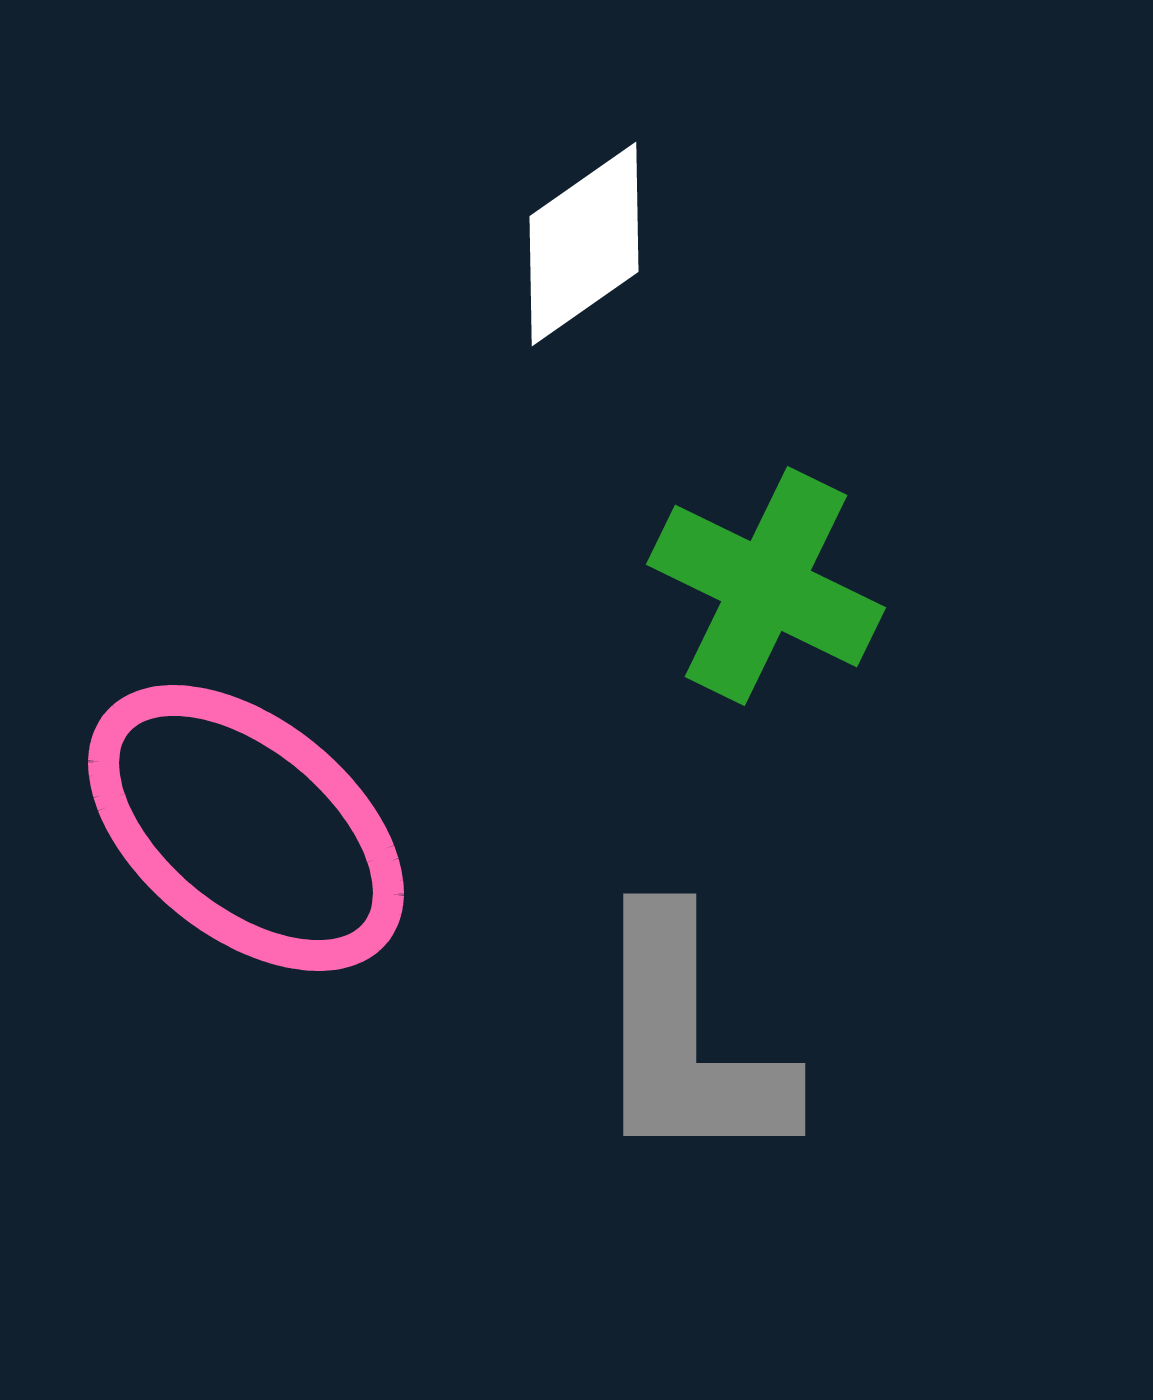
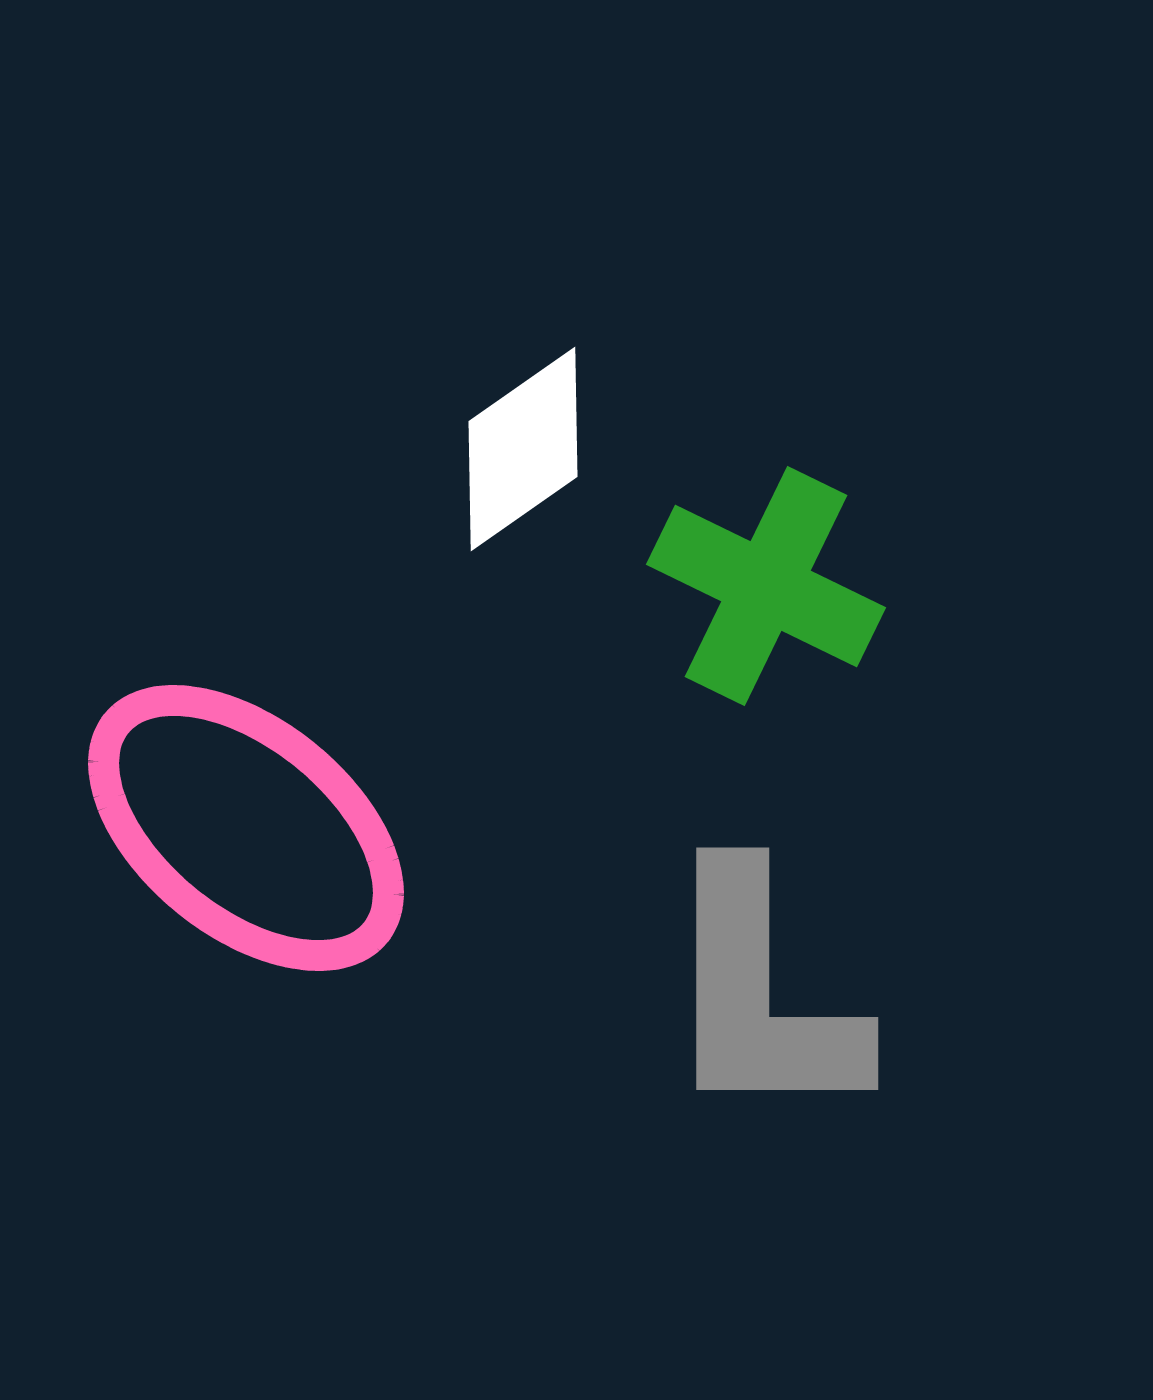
white diamond: moved 61 px left, 205 px down
gray L-shape: moved 73 px right, 46 px up
